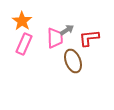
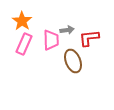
gray arrow: rotated 24 degrees clockwise
pink trapezoid: moved 4 px left, 2 px down
